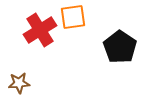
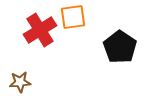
brown star: moved 1 px right, 1 px up
